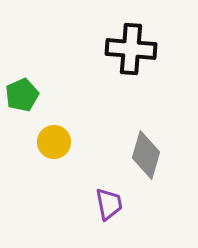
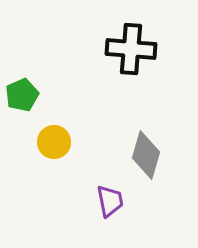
purple trapezoid: moved 1 px right, 3 px up
